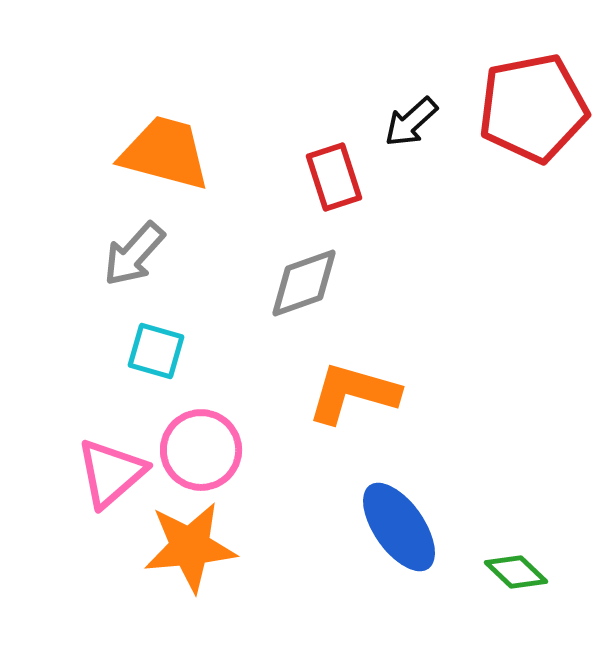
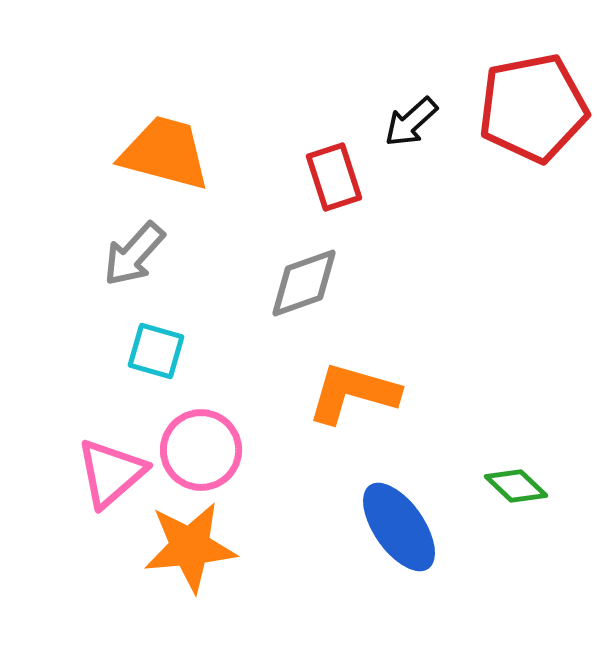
green diamond: moved 86 px up
